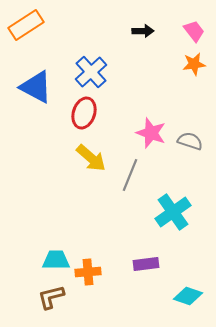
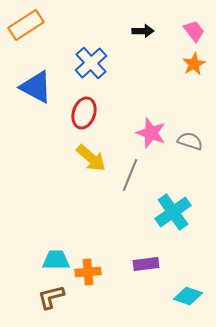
orange star: rotated 20 degrees counterclockwise
blue cross: moved 9 px up
